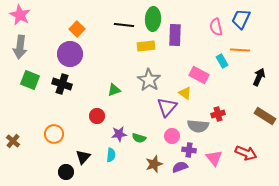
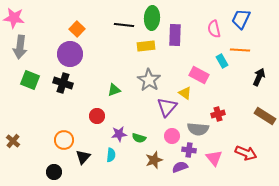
pink star: moved 6 px left, 3 px down; rotated 20 degrees counterclockwise
green ellipse: moved 1 px left, 1 px up
pink semicircle: moved 2 px left, 2 px down
black cross: moved 1 px right, 1 px up
gray semicircle: moved 3 px down
orange circle: moved 10 px right, 6 px down
brown star: moved 4 px up
black circle: moved 12 px left
